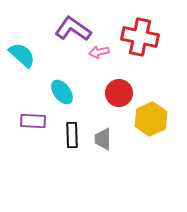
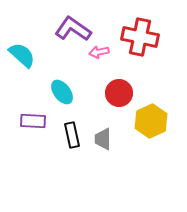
yellow hexagon: moved 2 px down
black rectangle: rotated 10 degrees counterclockwise
